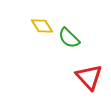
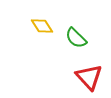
green semicircle: moved 7 px right
